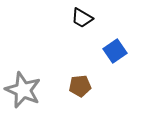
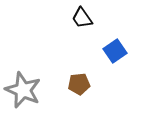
black trapezoid: rotated 25 degrees clockwise
brown pentagon: moved 1 px left, 2 px up
